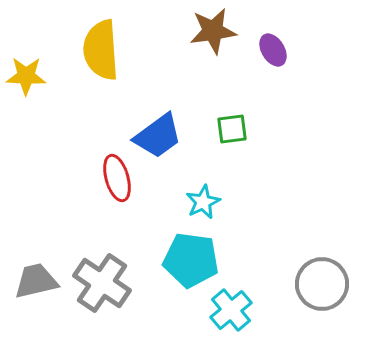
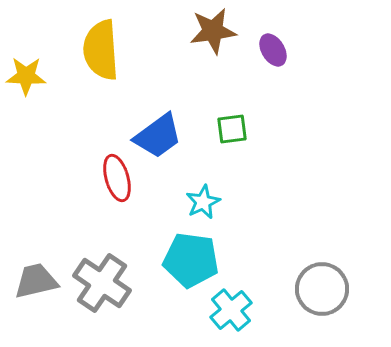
gray circle: moved 5 px down
